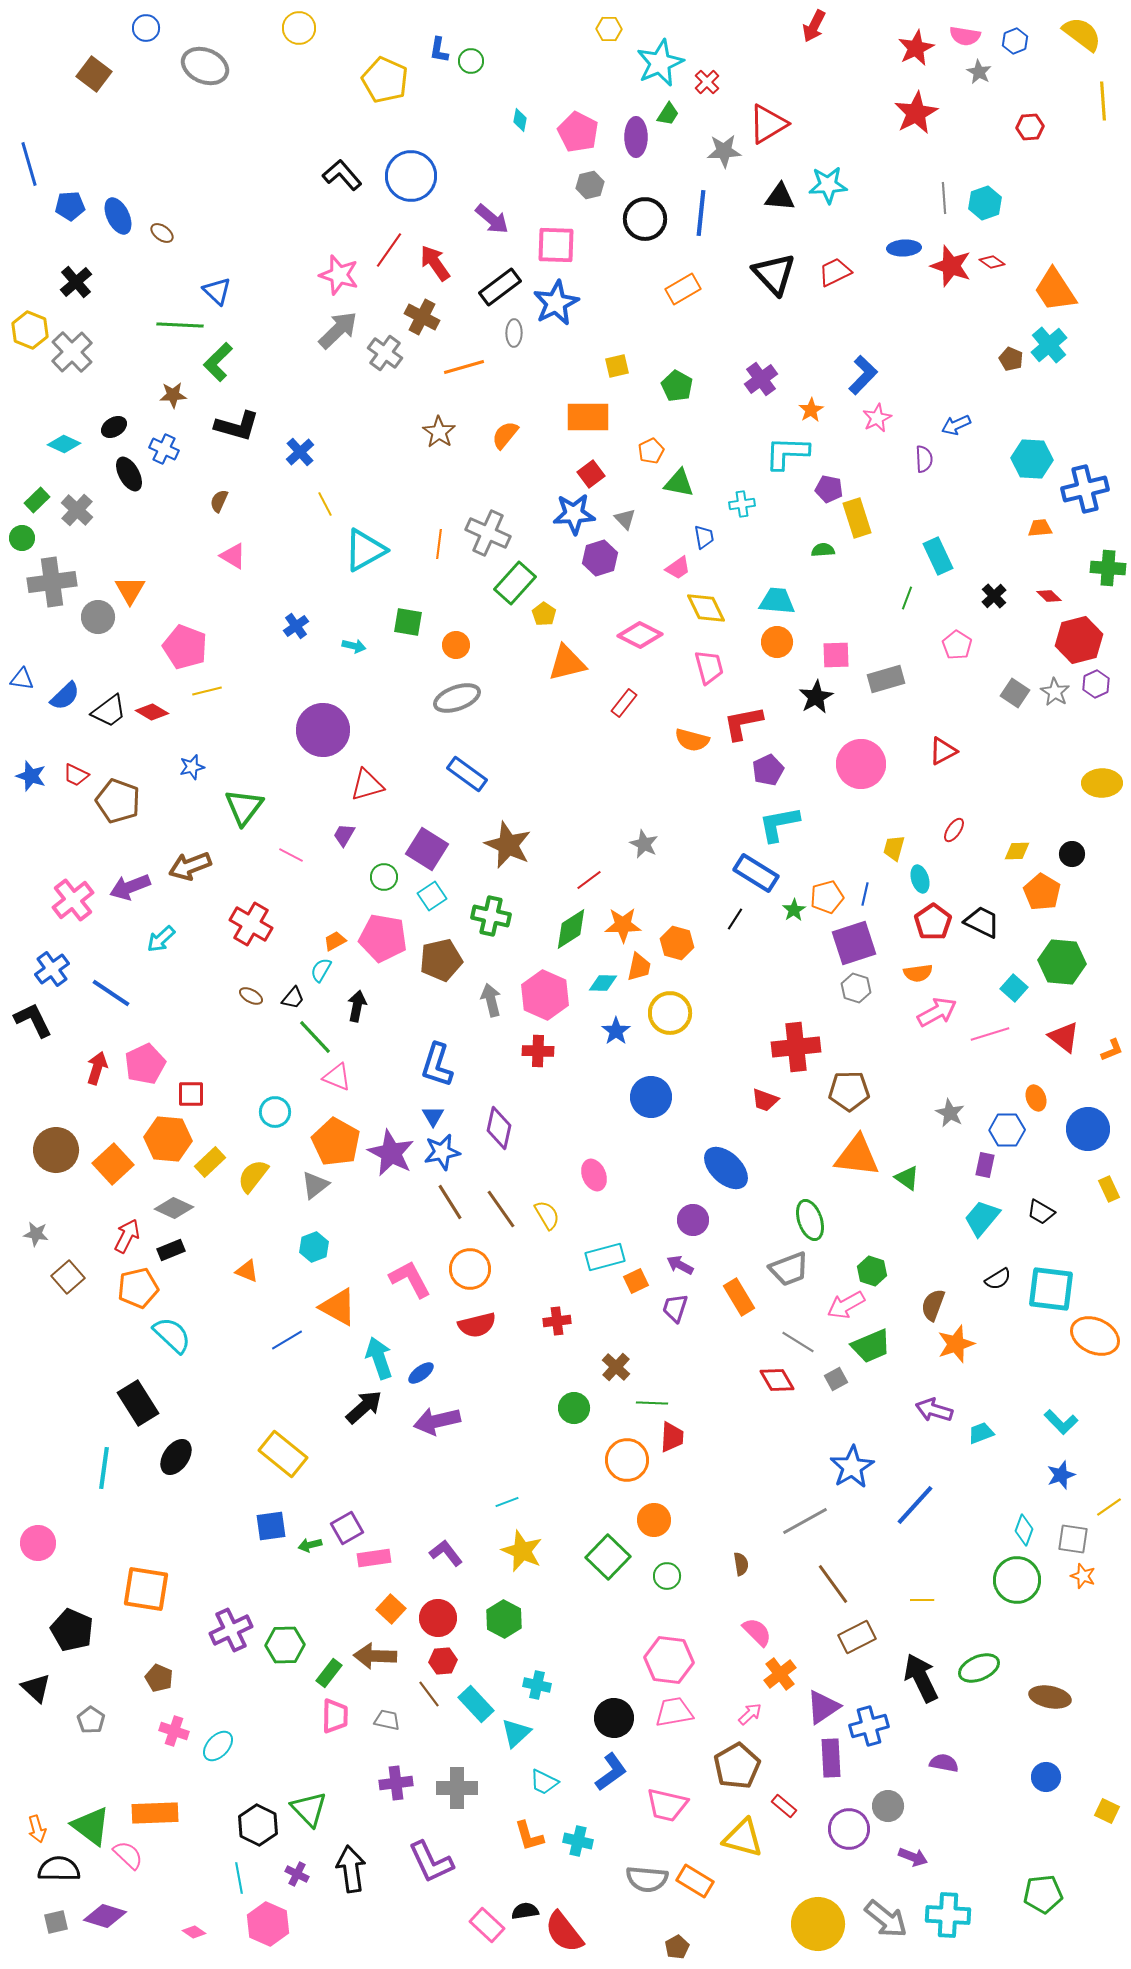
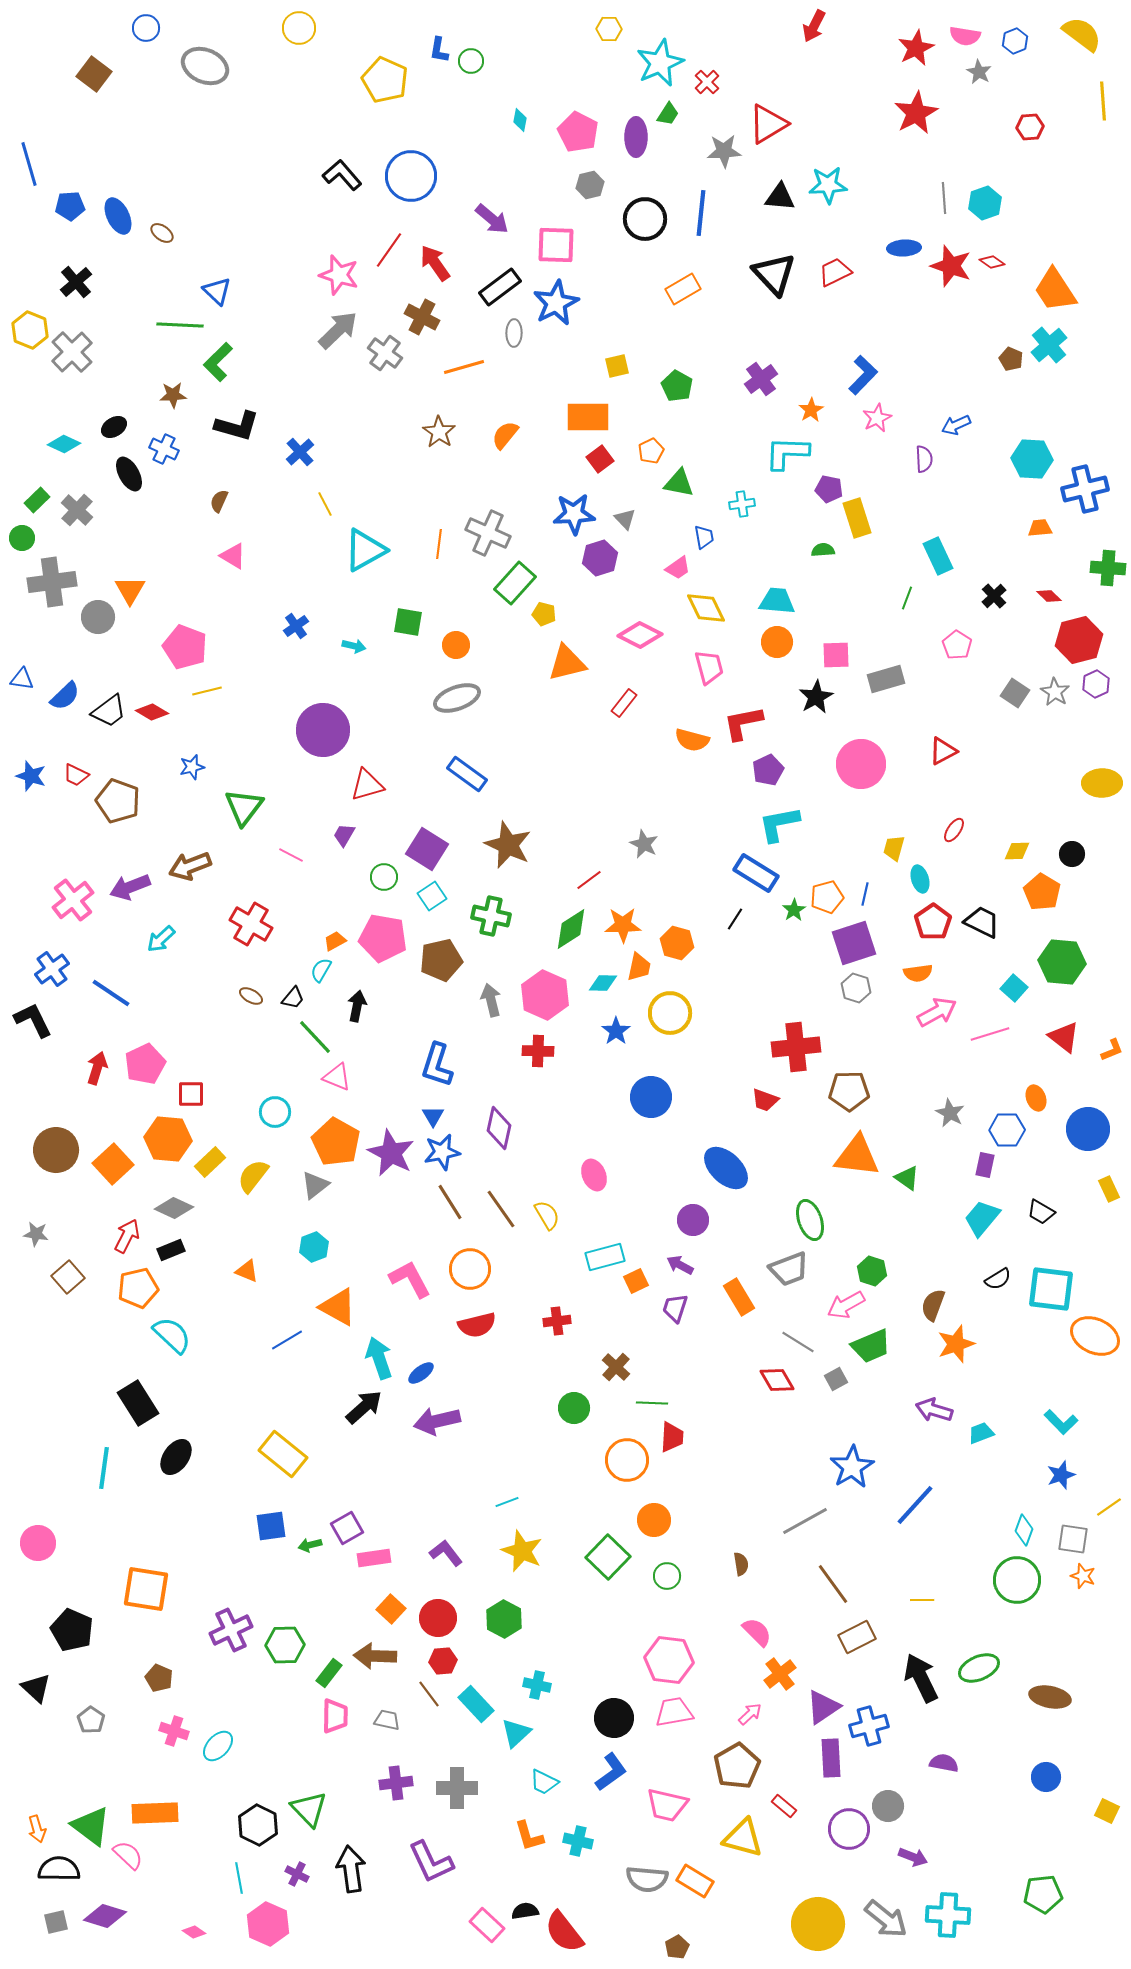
red square at (591, 474): moved 9 px right, 15 px up
yellow pentagon at (544, 614): rotated 20 degrees counterclockwise
